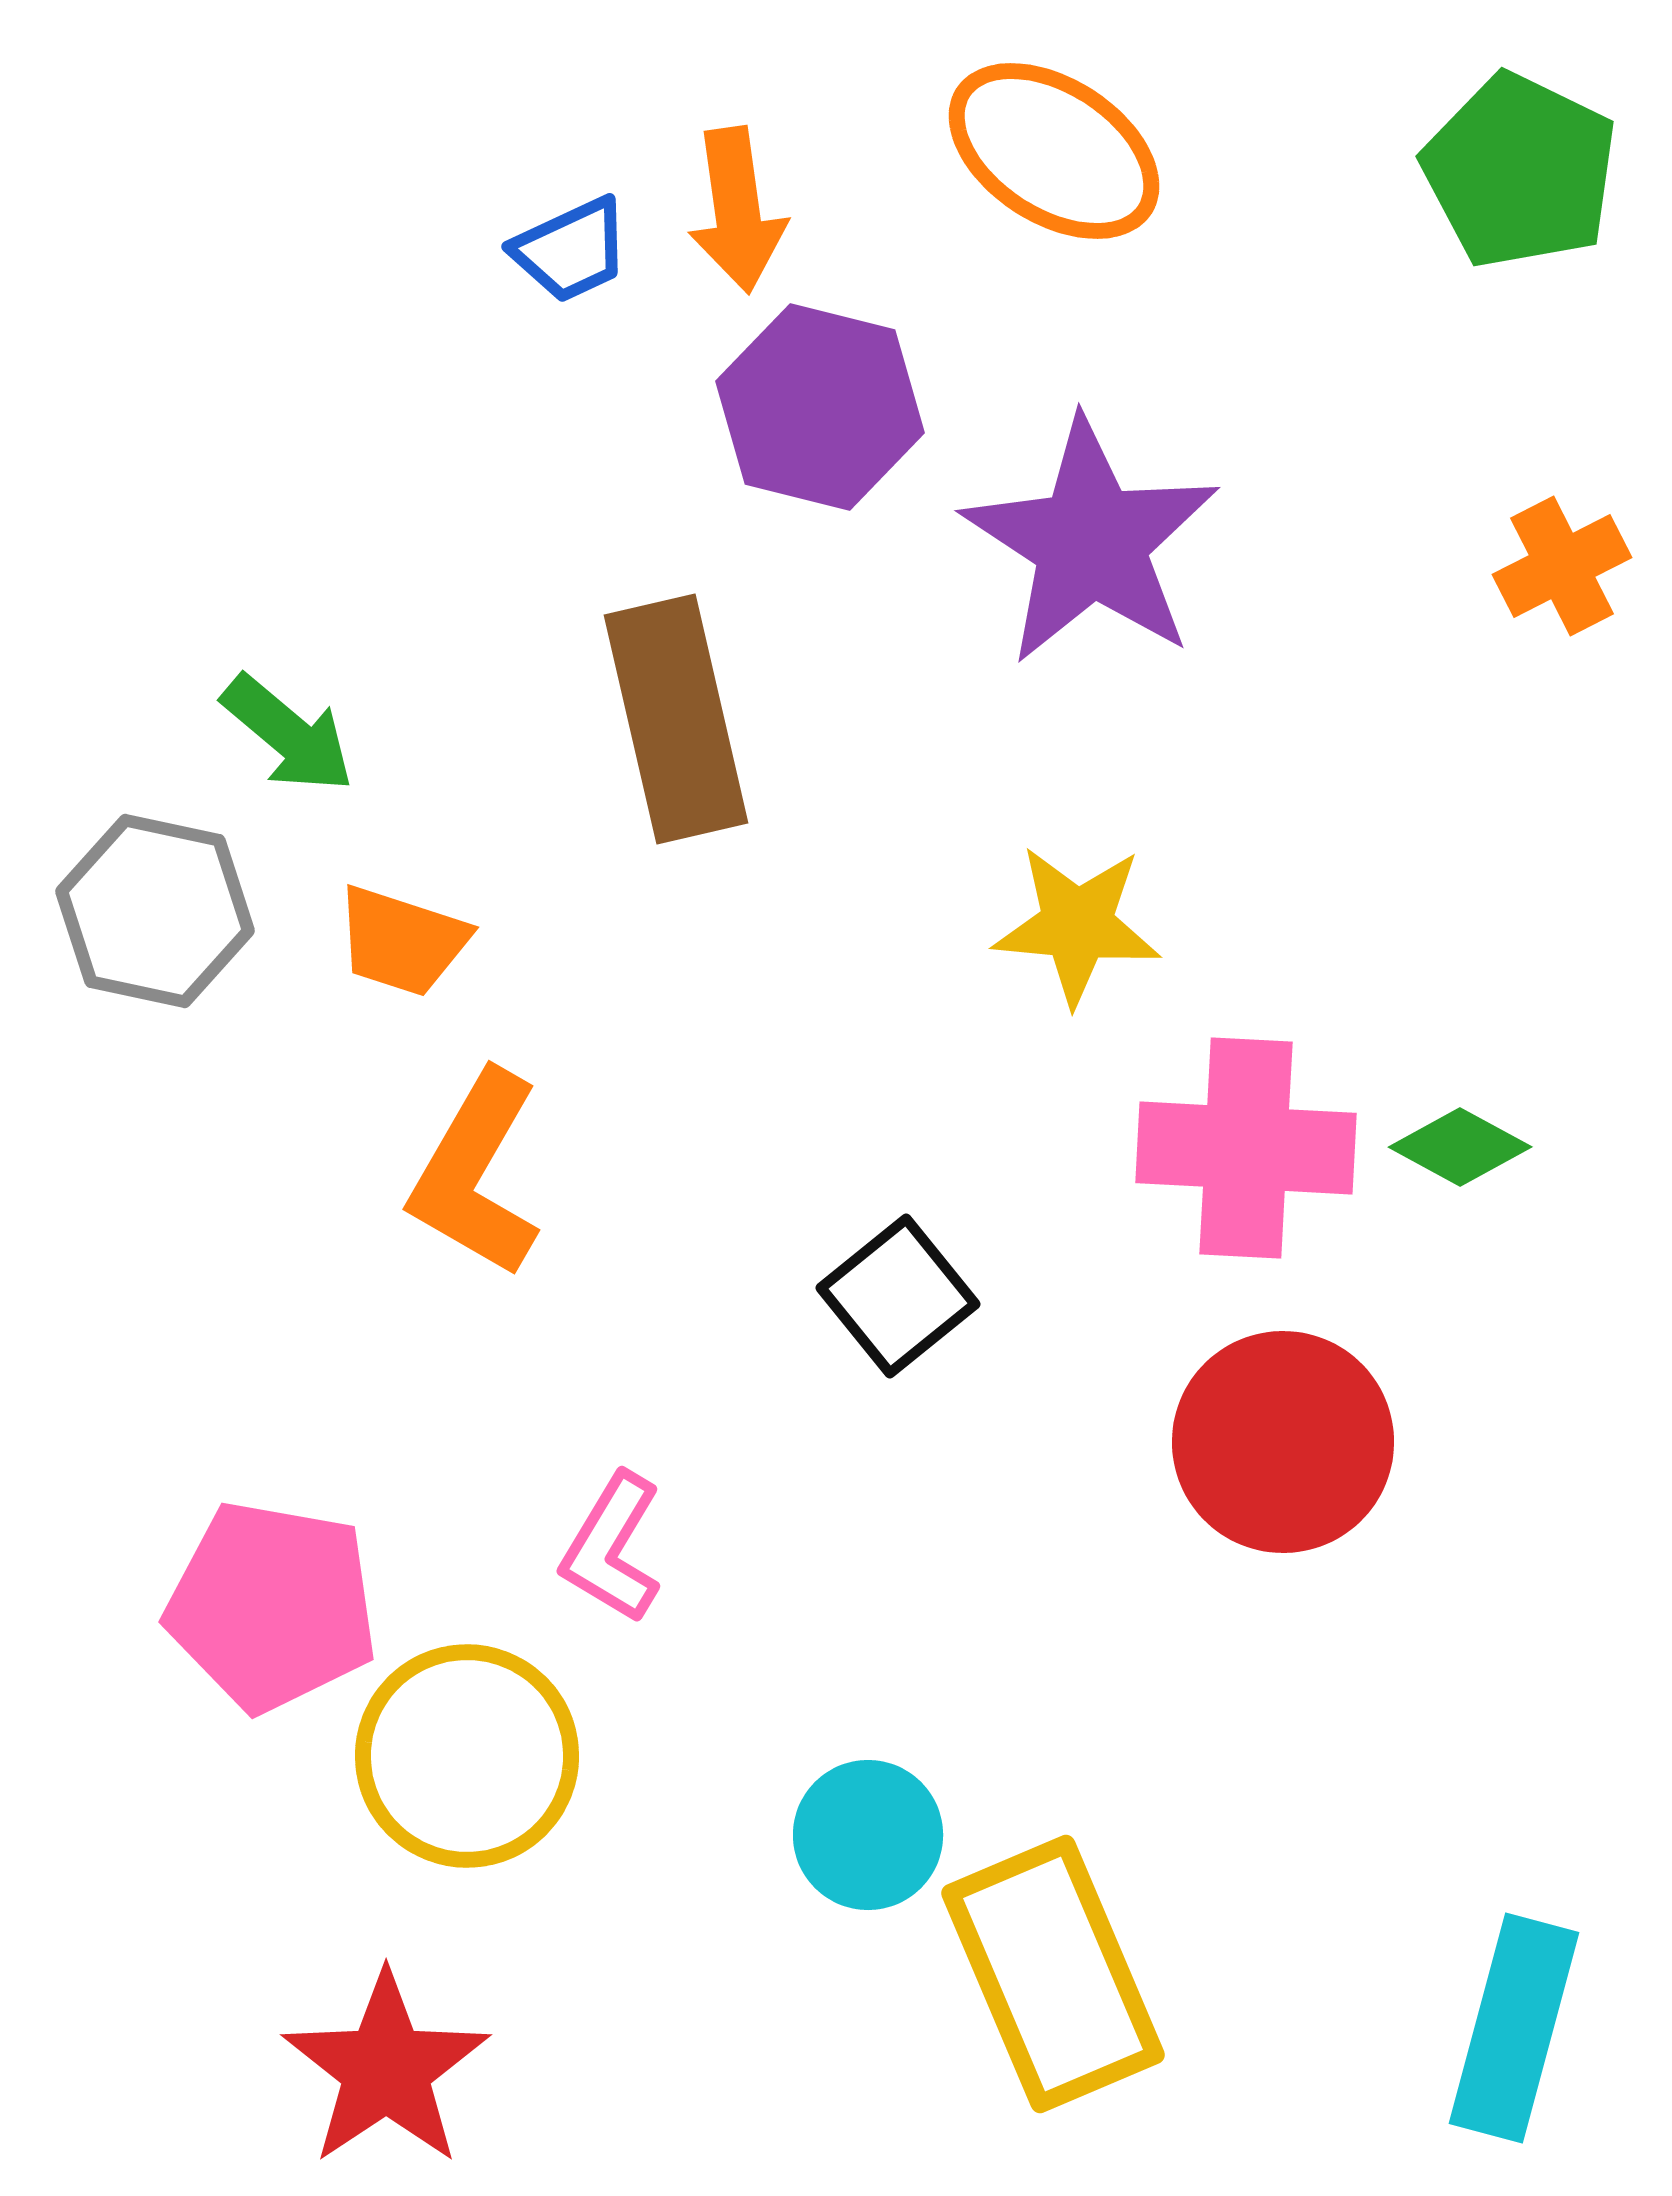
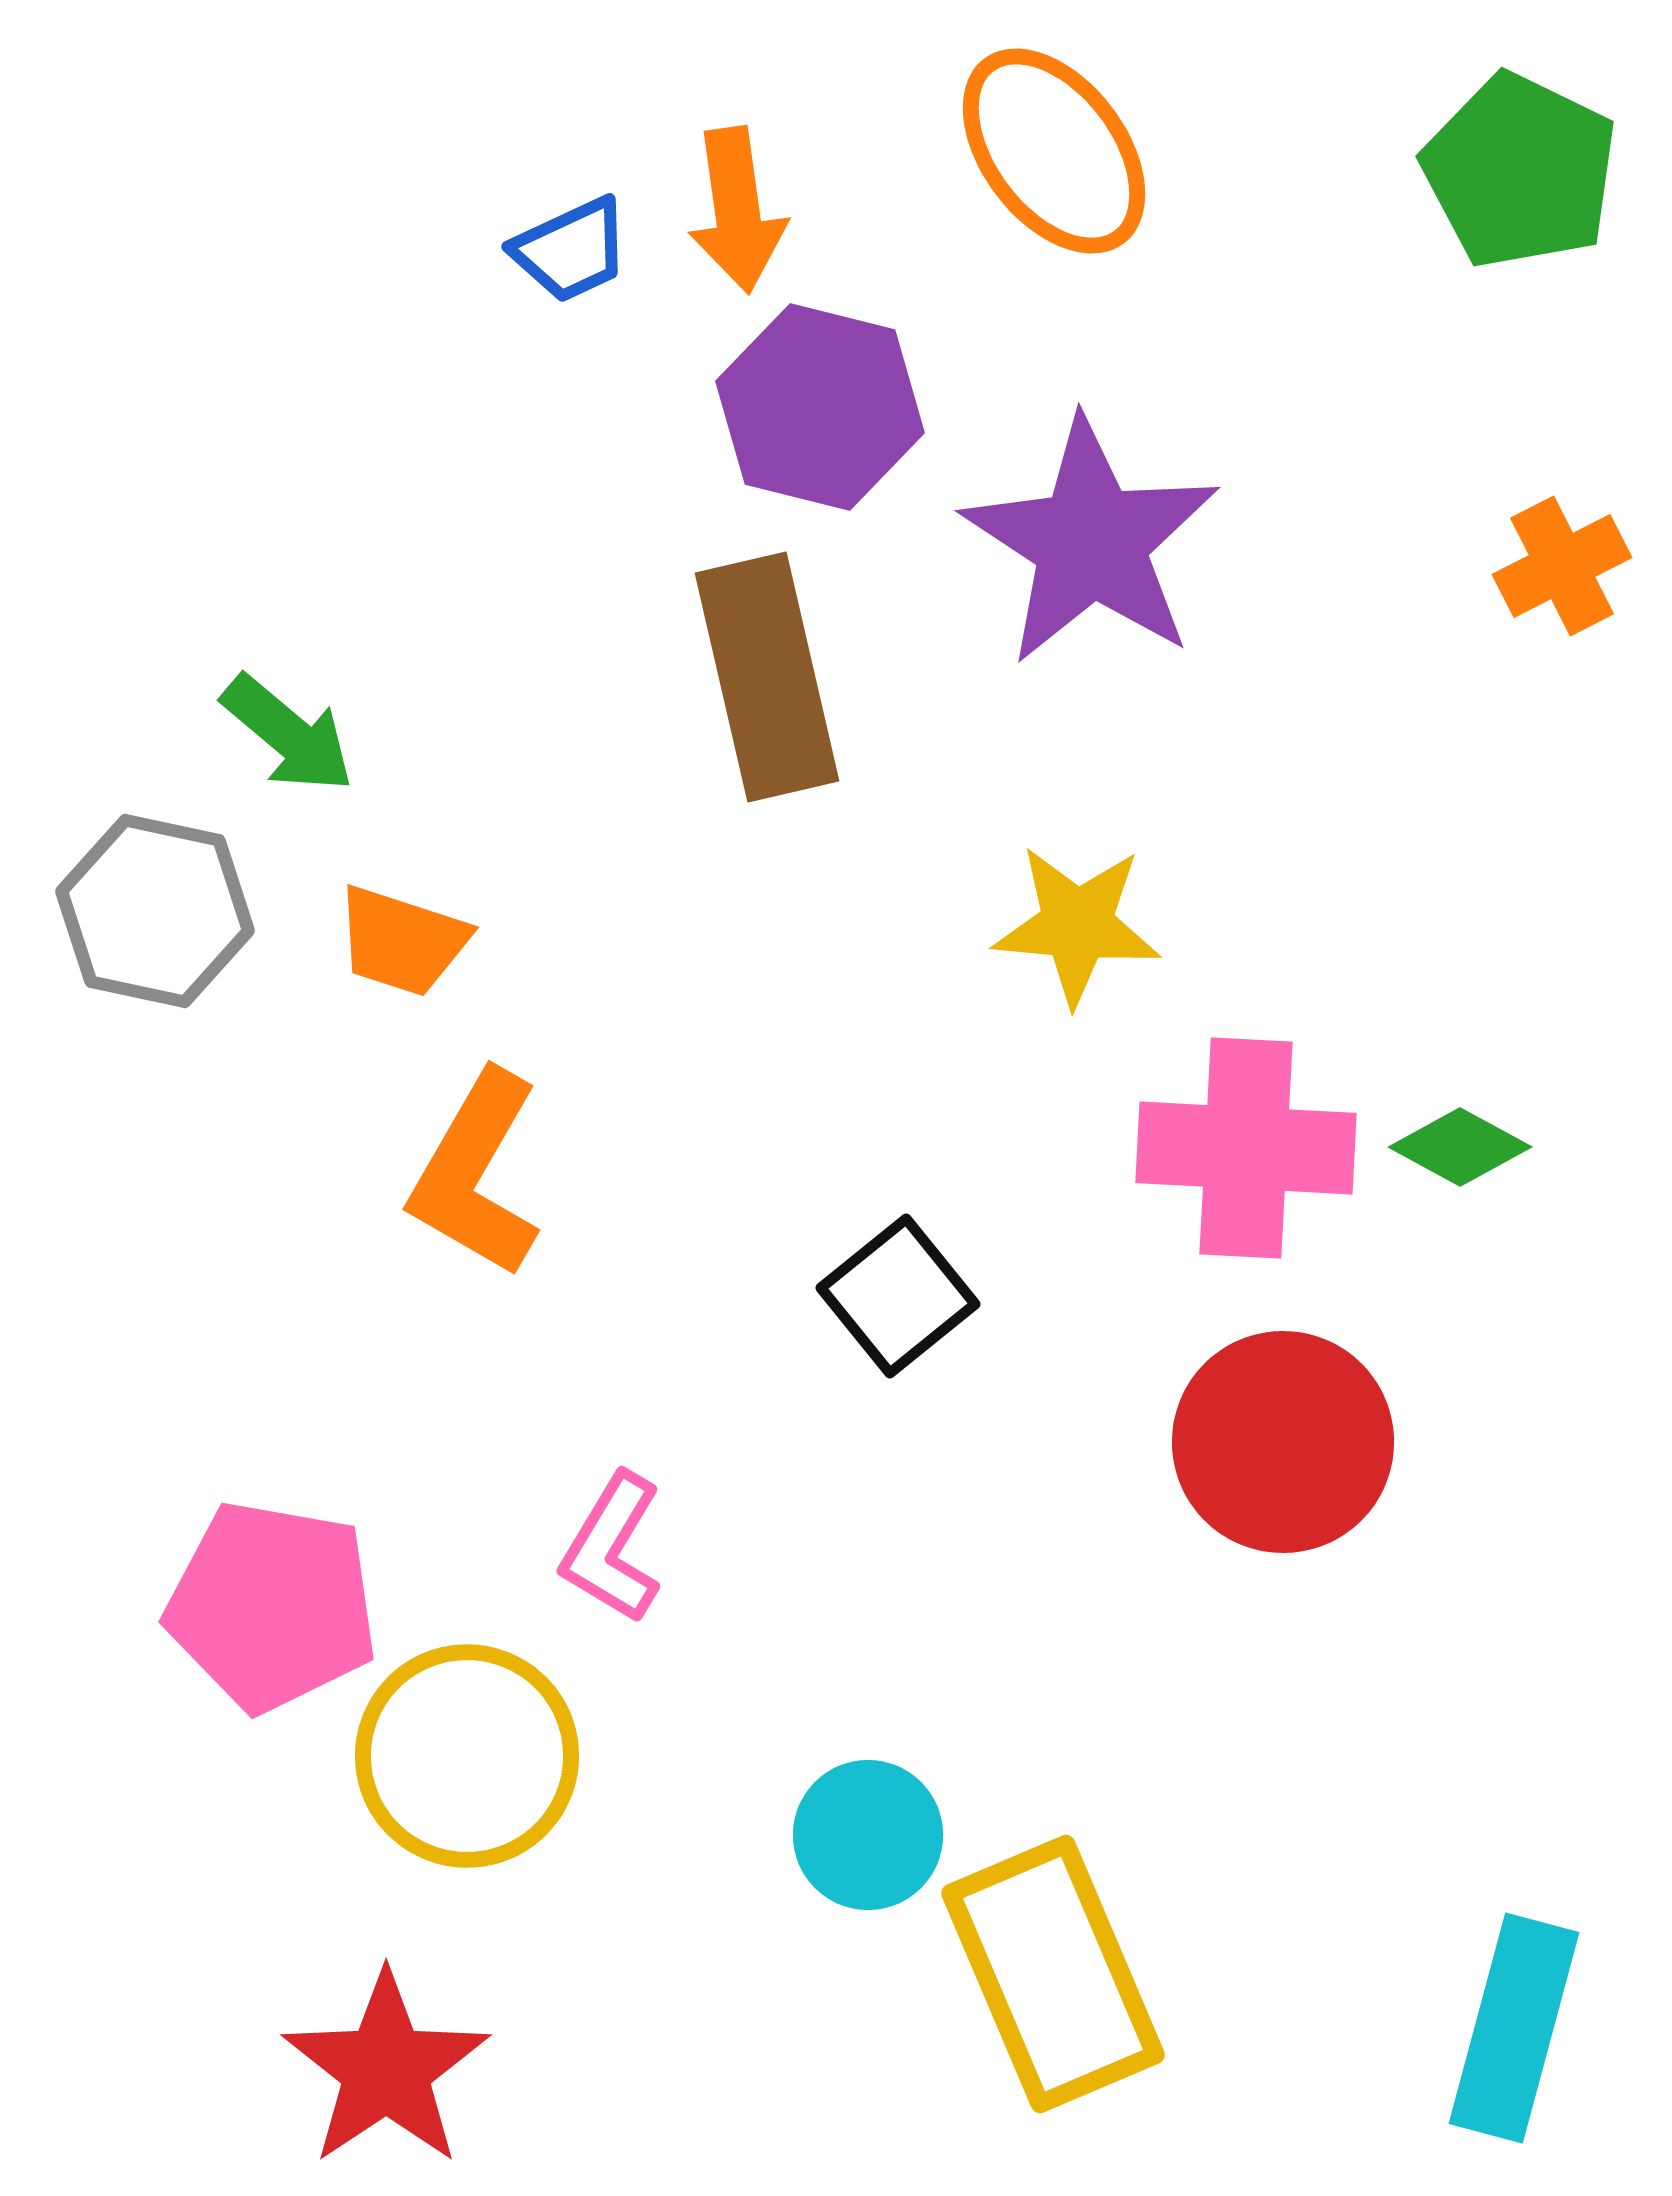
orange ellipse: rotated 20 degrees clockwise
brown rectangle: moved 91 px right, 42 px up
